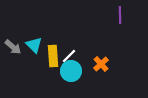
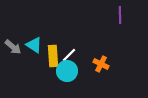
cyan triangle: rotated 12 degrees counterclockwise
white line: moved 1 px up
orange cross: rotated 21 degrees counterclockwise
cyan circle: moved 4 px left
